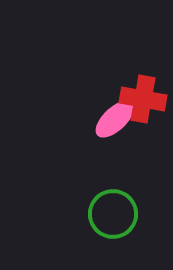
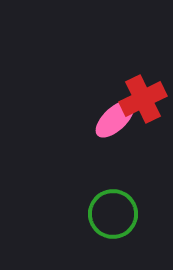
red cross: rotated 36 degrees counterclockwise
